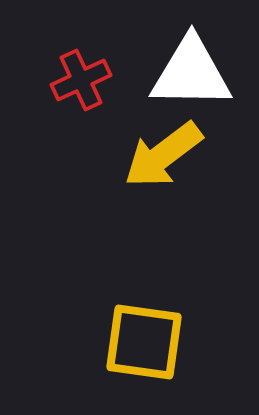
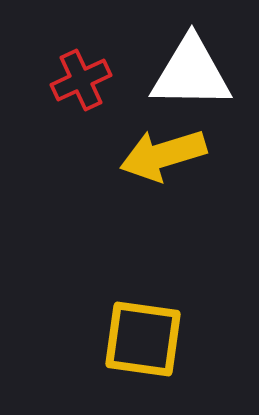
yellow arrow: rotated 20 degrees clockwise
yellow square: moved 1 px left, 3 px up
